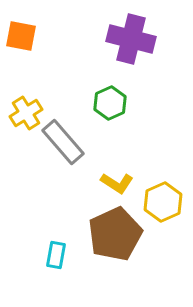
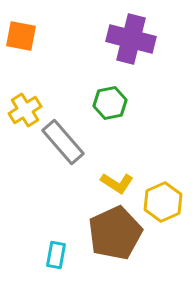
green hexagon: rotated 12 degrees clockwise
yellow cross: moved 1 px left, 3 px up
brown pentagon: moved 1 px up
